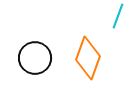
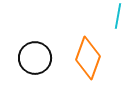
cyan line: rotated 10 degrees counterclockwise
